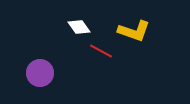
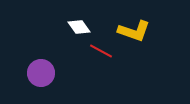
purple circle: moved 1 px right
